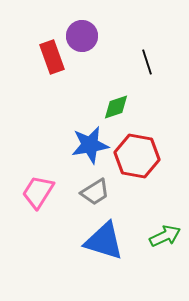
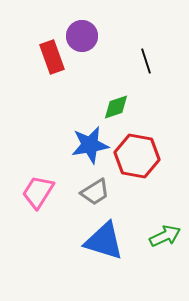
black line: moved 1 px left, 1 px up
